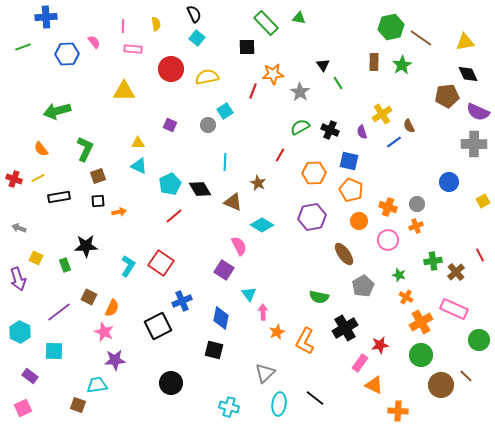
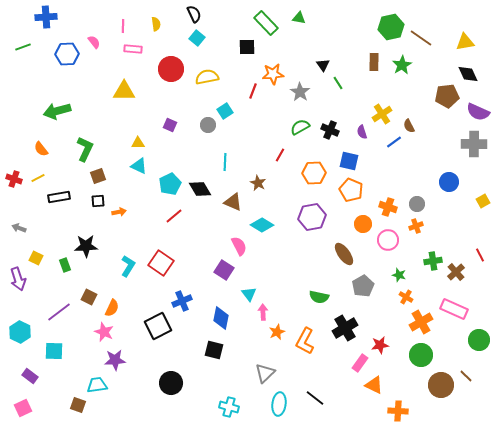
orange circle at (359, 221): moved 4 px right, 3 px down
